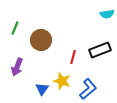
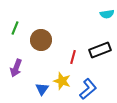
purple arrow: moved 1 px left, 1 px down
